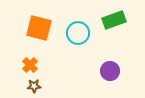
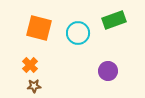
purple circle: moved 2 px left
